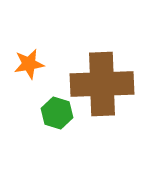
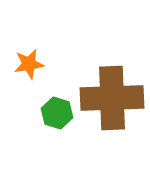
brown cross: moved 10 px right, 14 px down
